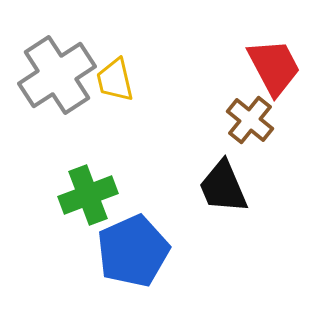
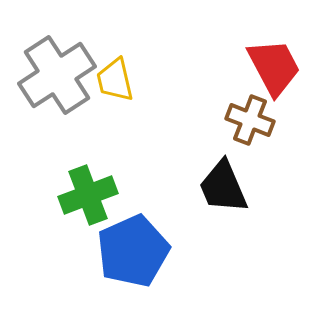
brown cross: rotated 18 degrees counterclockwise
